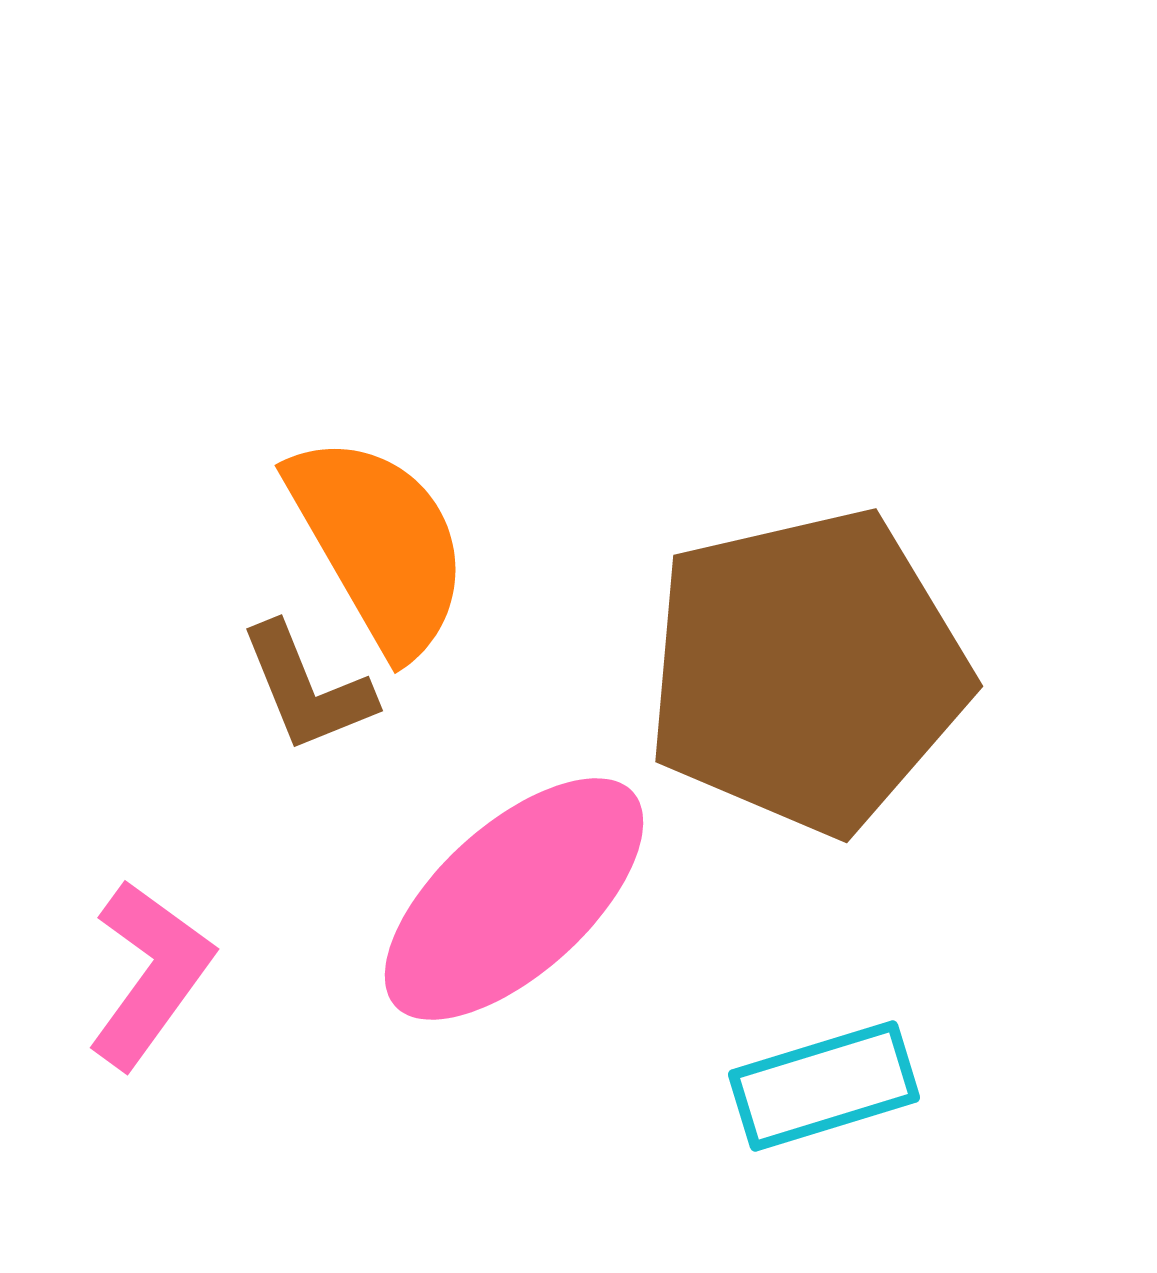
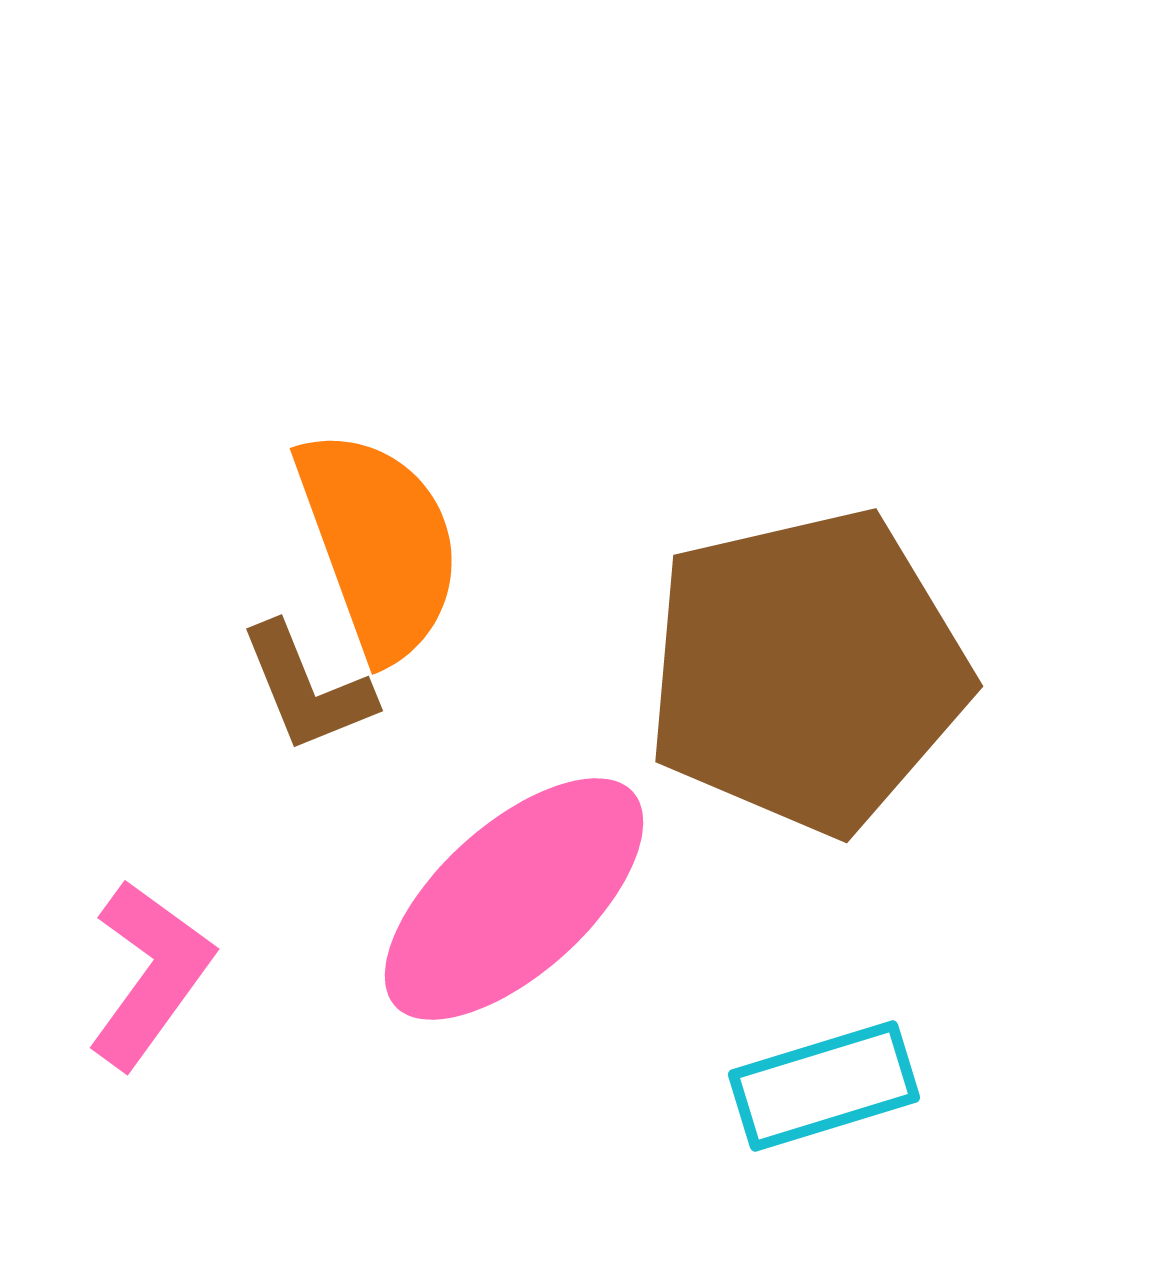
orange semicircle: rotated 10 degrees clockwise
